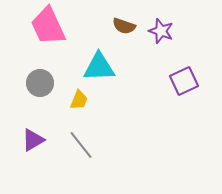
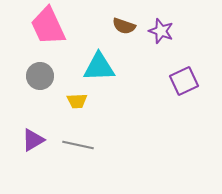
gray circle: moved 7 px up
yellow trapezoid: moved 2 px left, 1 px down; rotated 65 degrees clockwise
gray line: moved 3 px left; rotated 40 degrees counterclockwise
